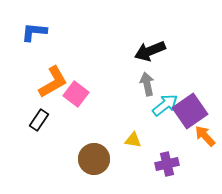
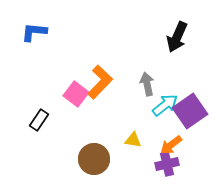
black arrow: moved 27 px right, 14 px up; rotated 44 degrees counterclockwise
orange L-shape: moved 47 px right; rotated 16 degrees counterclockwise
orange arrow: moved 34 px left, 9 px down; rotated 85 degrees counterclockwise
